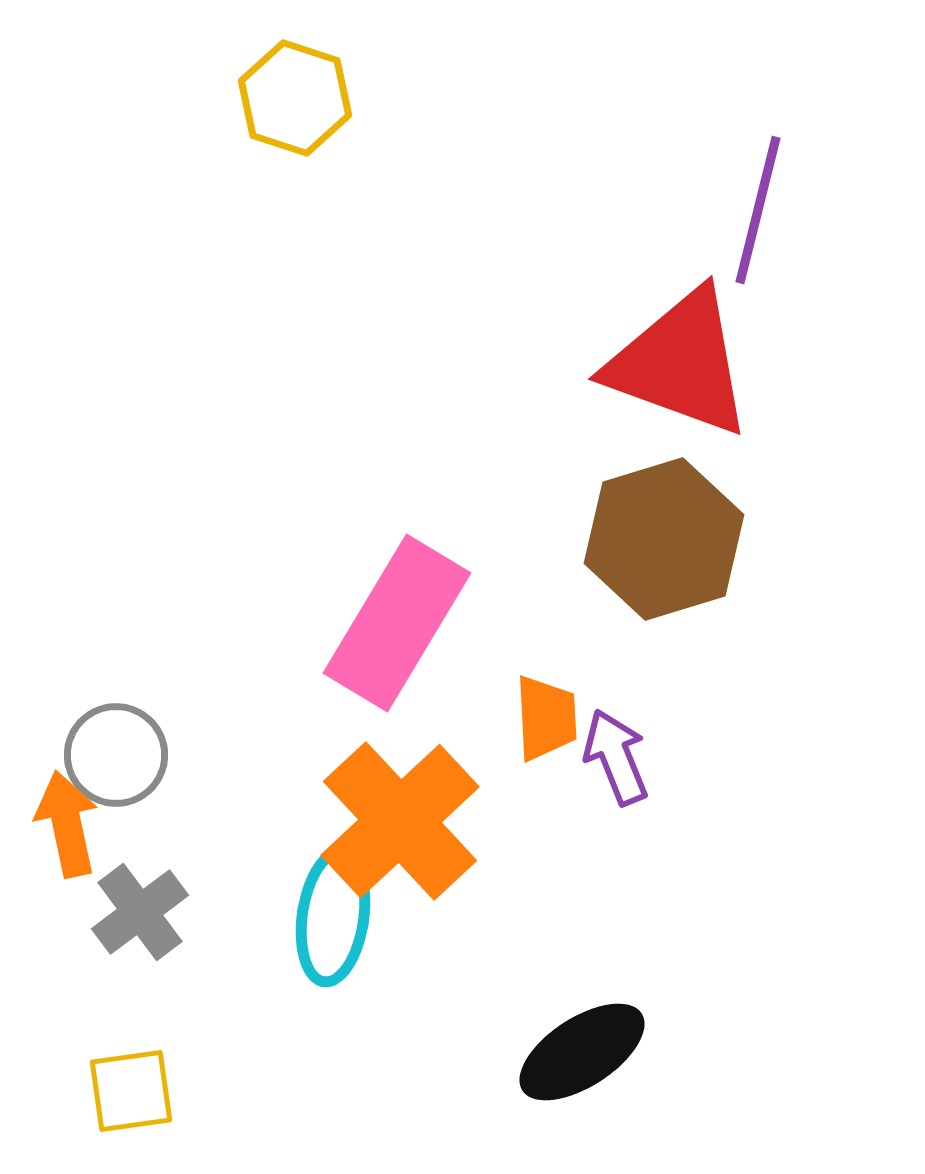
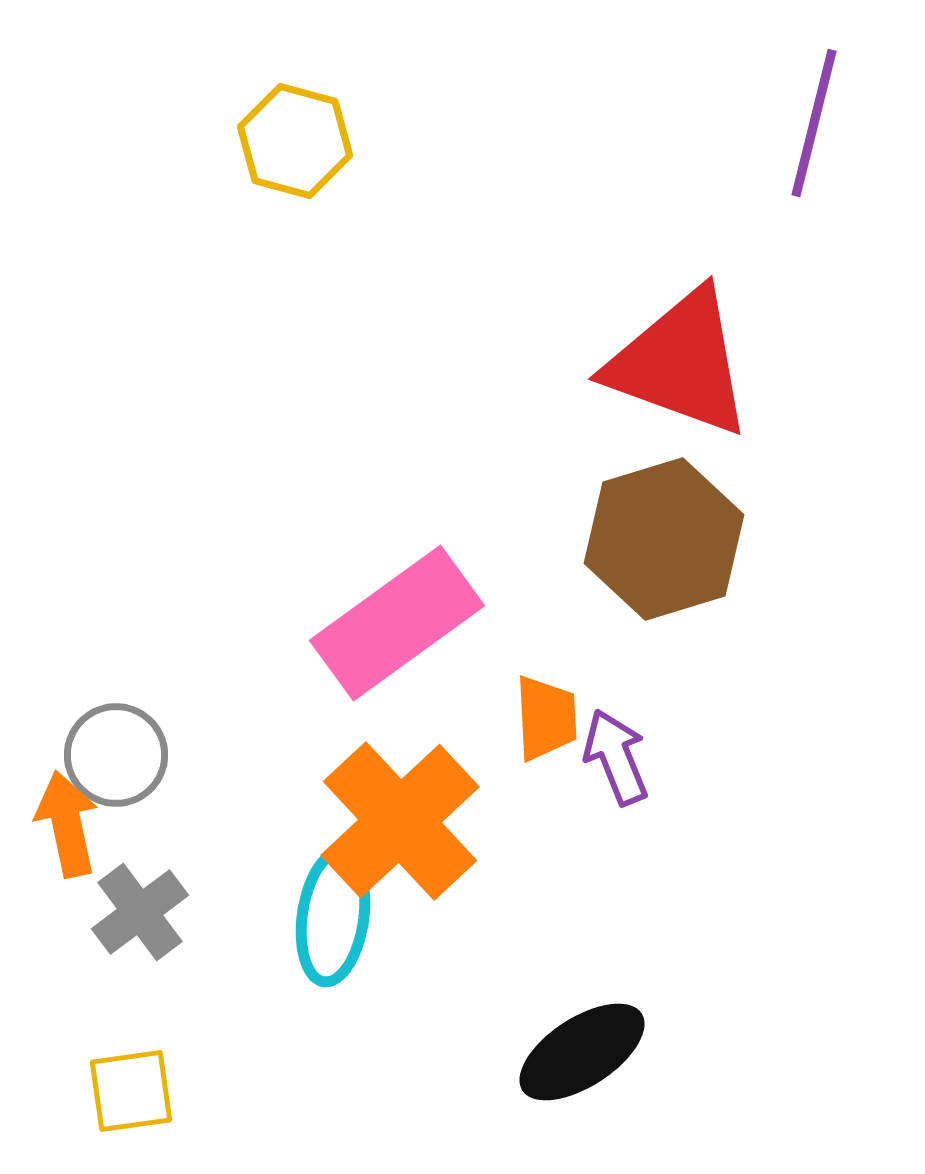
yellow hexagon: moved 43 px down; rotated 3 degrees counterclockwise
purple line: moved 56 px right, 87 px up
pink rectangle: rotated 23 degrees clockwise
